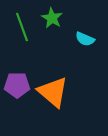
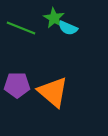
green star: moved 2 px right
green line: moved 1 px left, 1 px down; rotated 48 degrees counterclockwise
cyan semicircle: moved 17 px left, 11 px up
